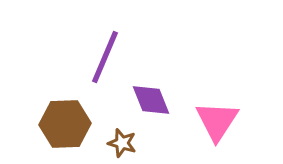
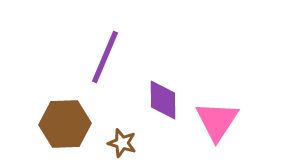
purple diamond: moved 12 px right; rotated 21 degrees clockwise
